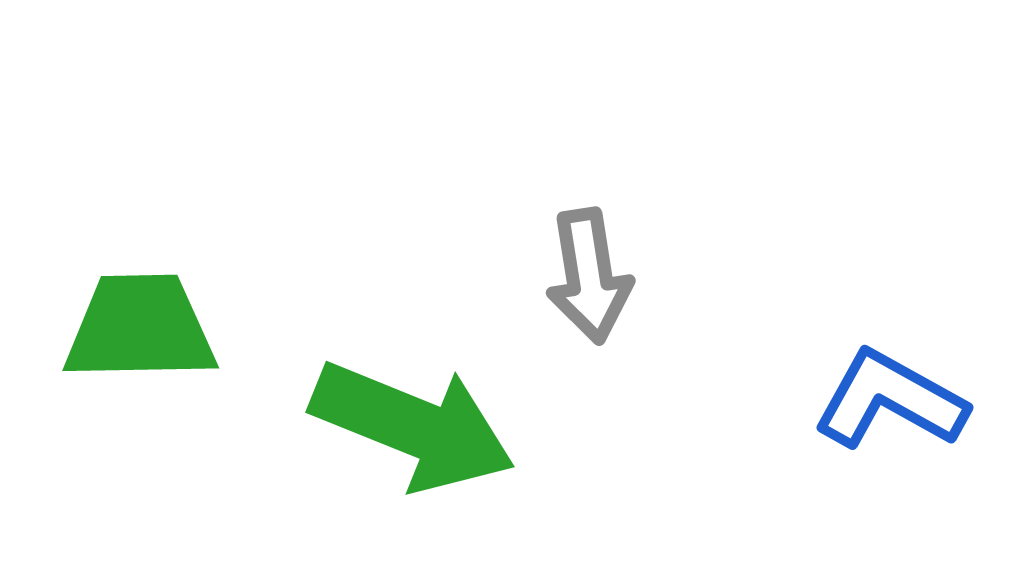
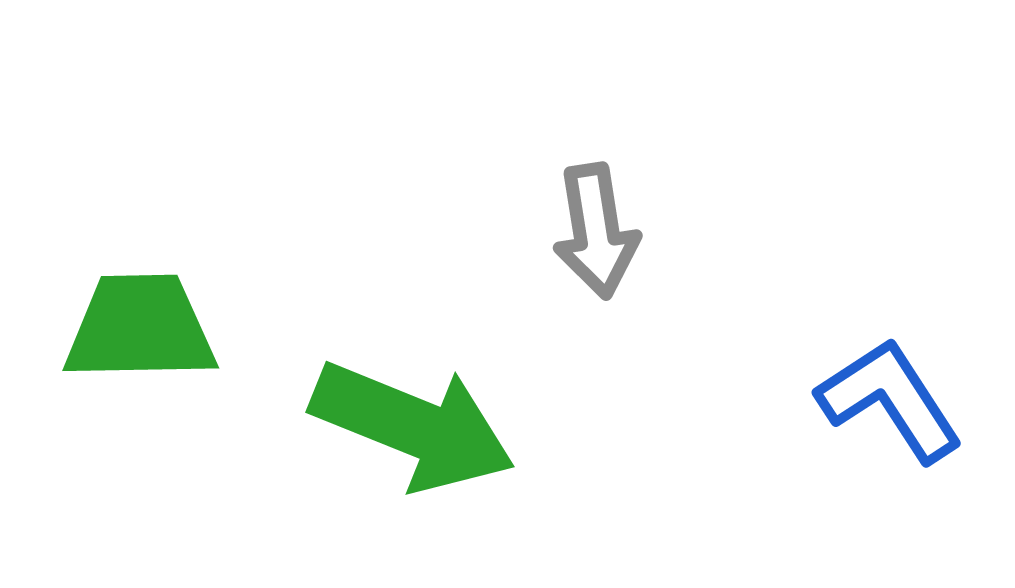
gray arrow: moved 7 px right, 45 px up
blue L-shape: rotated 28 degrees clockwise
